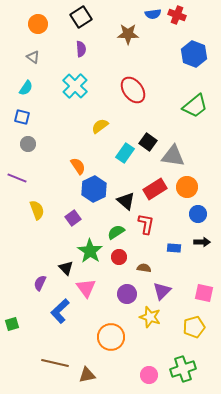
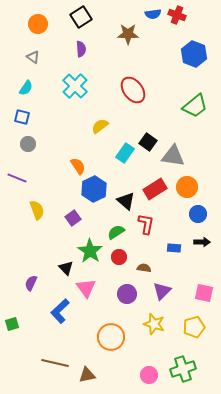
purple semicircle at (40, 283): moved 9 px left
yellow star at (150, 317): moved 4 px right, 7 px down
